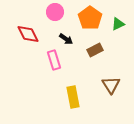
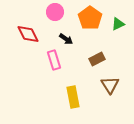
brown rectangle: moved 2 px right, 9 px down
brown triangle: moved 1 px left
